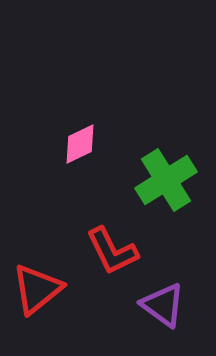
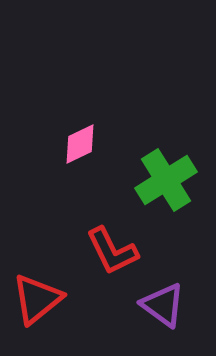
red triangle: moved 10 px down
